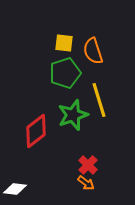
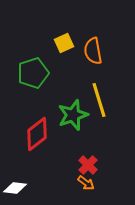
yellow square: rotated 30 degrees counterclockwise
orange semicircle: rotated 8 degrees clockwise
green pentagon: moved 32 px left
red diamond: moved 1 px right, 3 px down
white diamond: moved 1 px up
